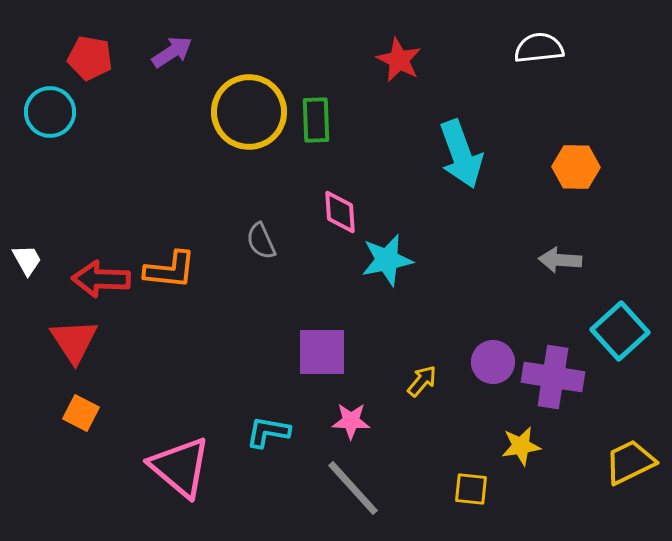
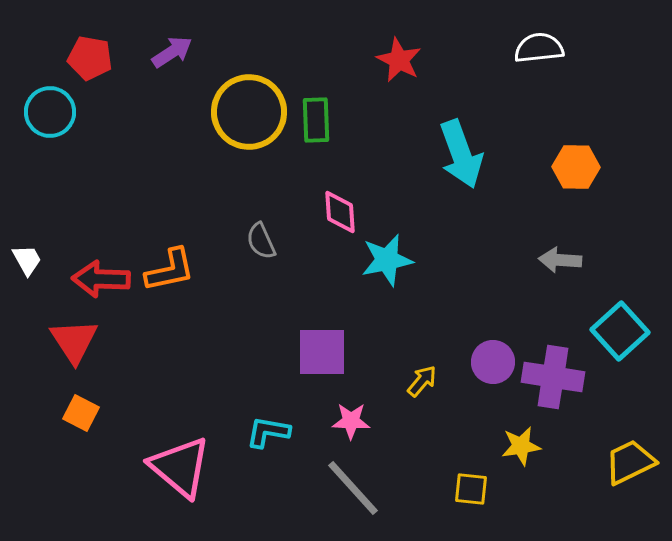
orange L-shape: rotated 18 degrees counterclockwise
